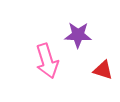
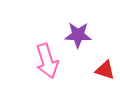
red triangle: moved 2 px right
